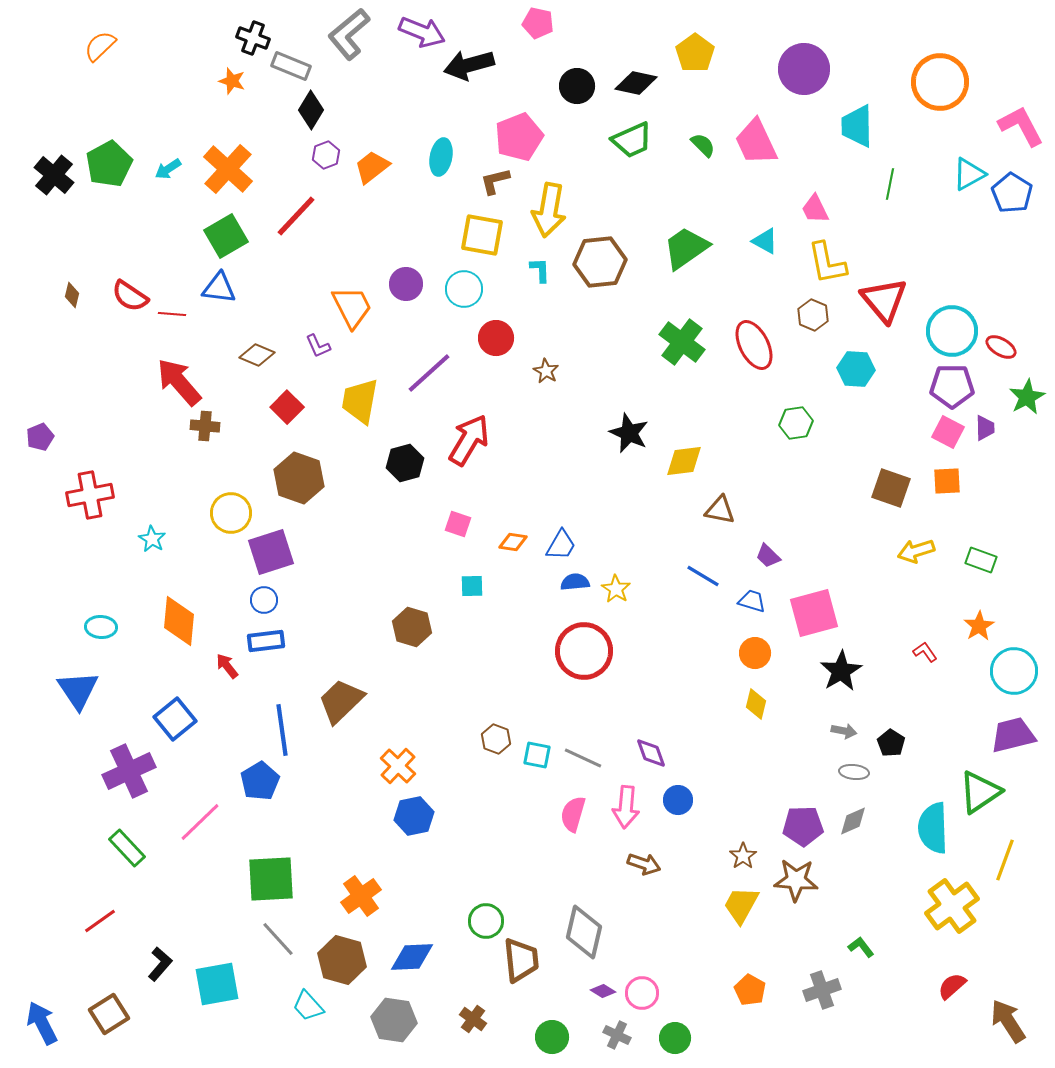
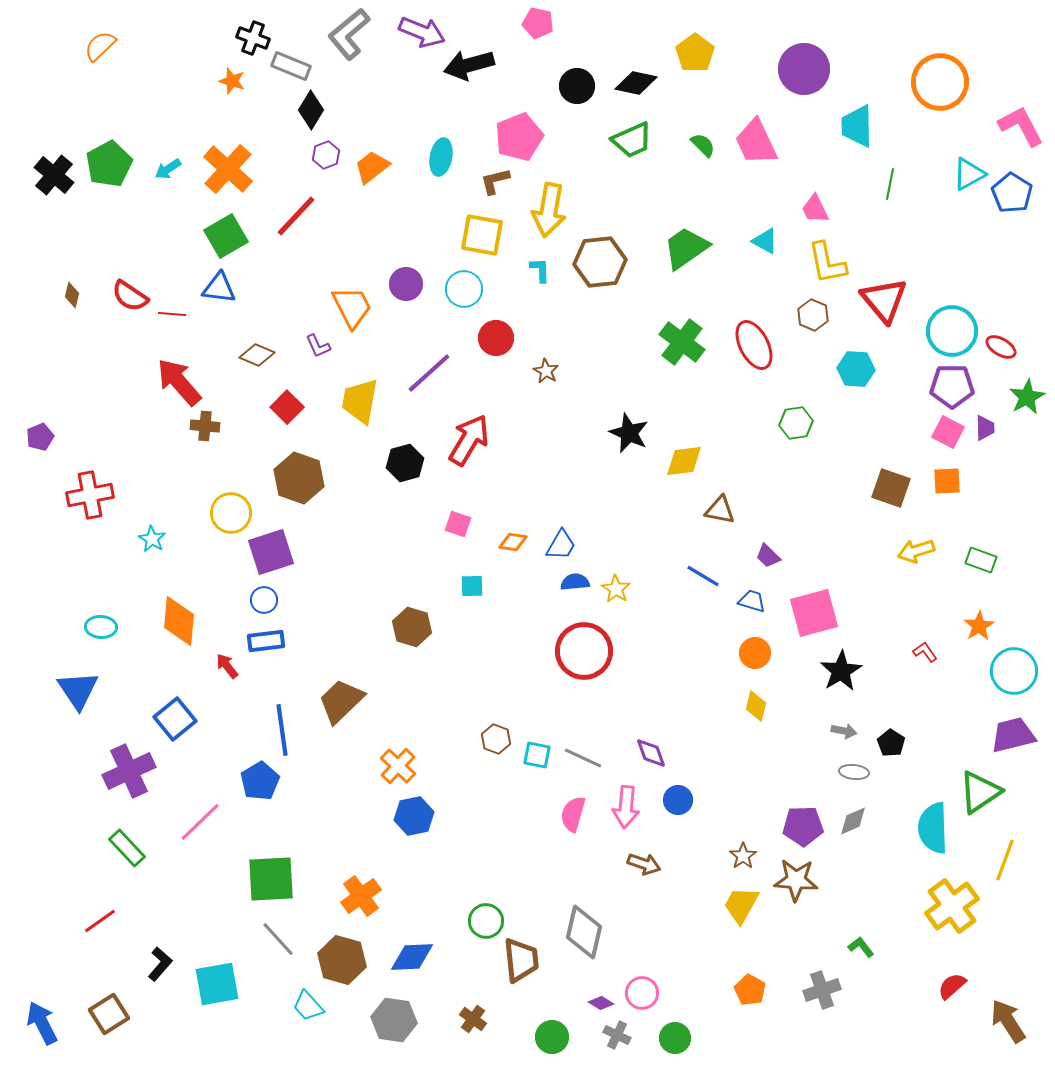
yellow diamond at (756, 704): moved 2 px down
purple diamond at (603, 991): moved 2 px left, 12 px down
